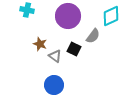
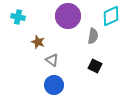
cyan cross: moved 9 px left, 7 px down
gray semicircle: rotated 28 degrees counterclockwise
brown star: moved 2 px left, 2 px up
black square: moved 21 px right, 17 px down
gray triangle: moved 3 px left, 4 px down
